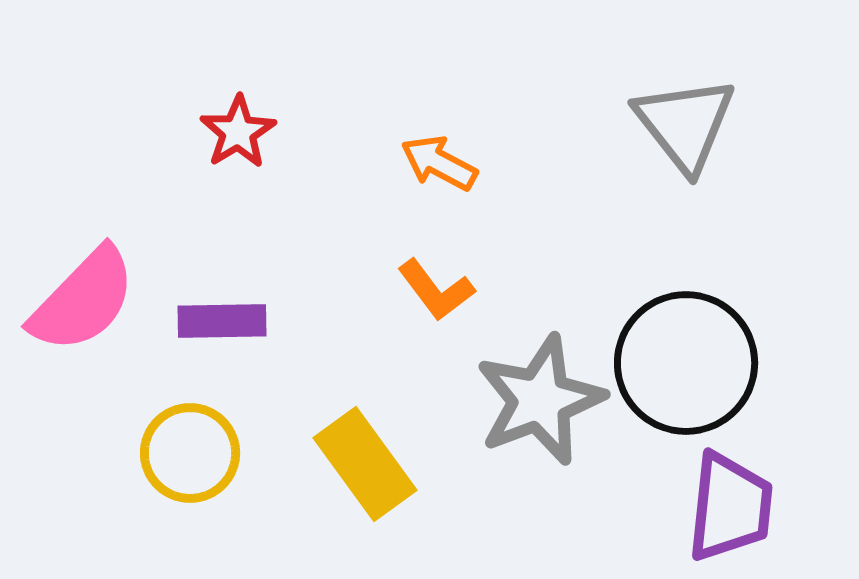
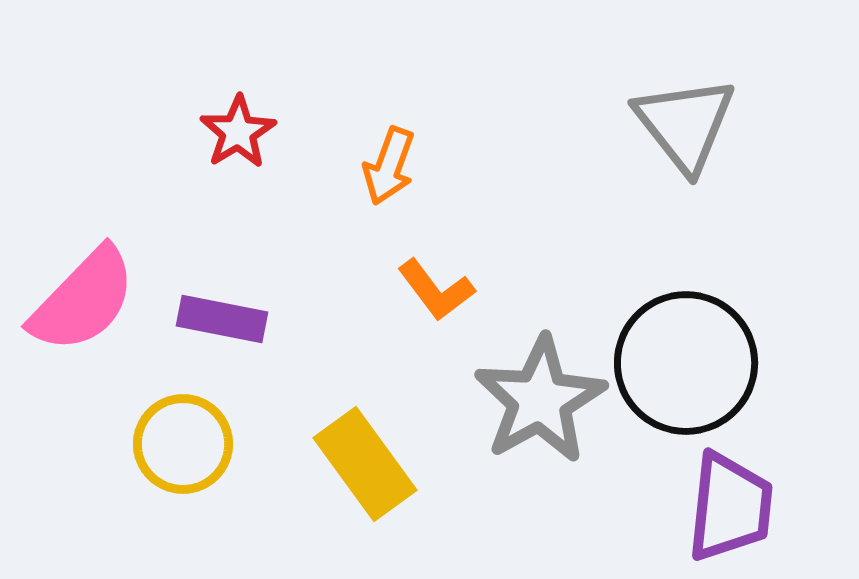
orange arrow: moved 50 px left, 3 px down; rotated 98 degrees counterclockwise
purple rectangle: moved 2 px up; rotated 12 degrees clockwise
gray star: rotated 8 degrees counterclockwise
yellow circle: moved 7 px left, 9 px up
